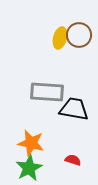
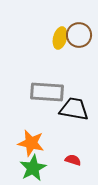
green star: moved 4 px right
